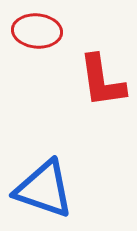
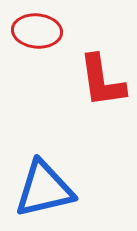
blue triangle: rotated 32 degrees counterclockwise
